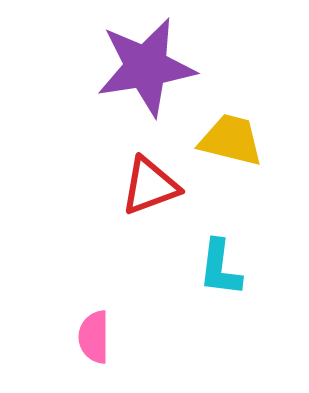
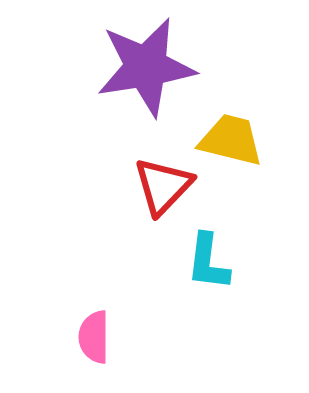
red triangle: moved 13 px right; rotated 26 degrees counterclockwise
cyan L-shape: moved 12 px left, 6 px up
